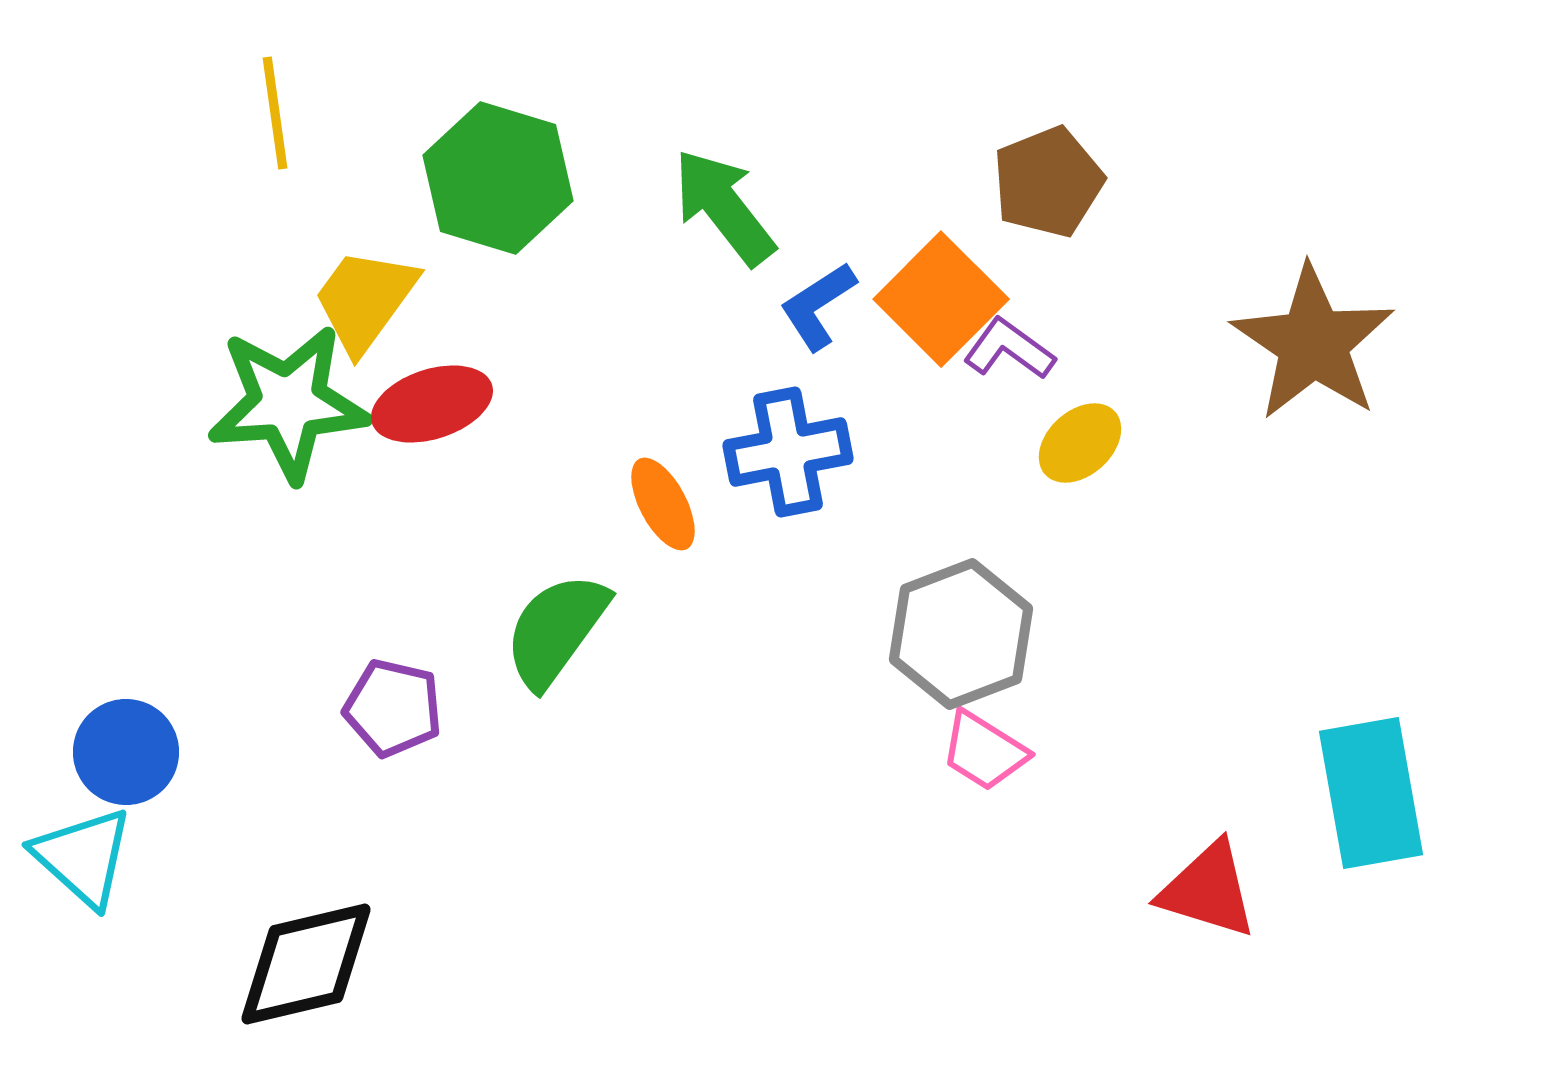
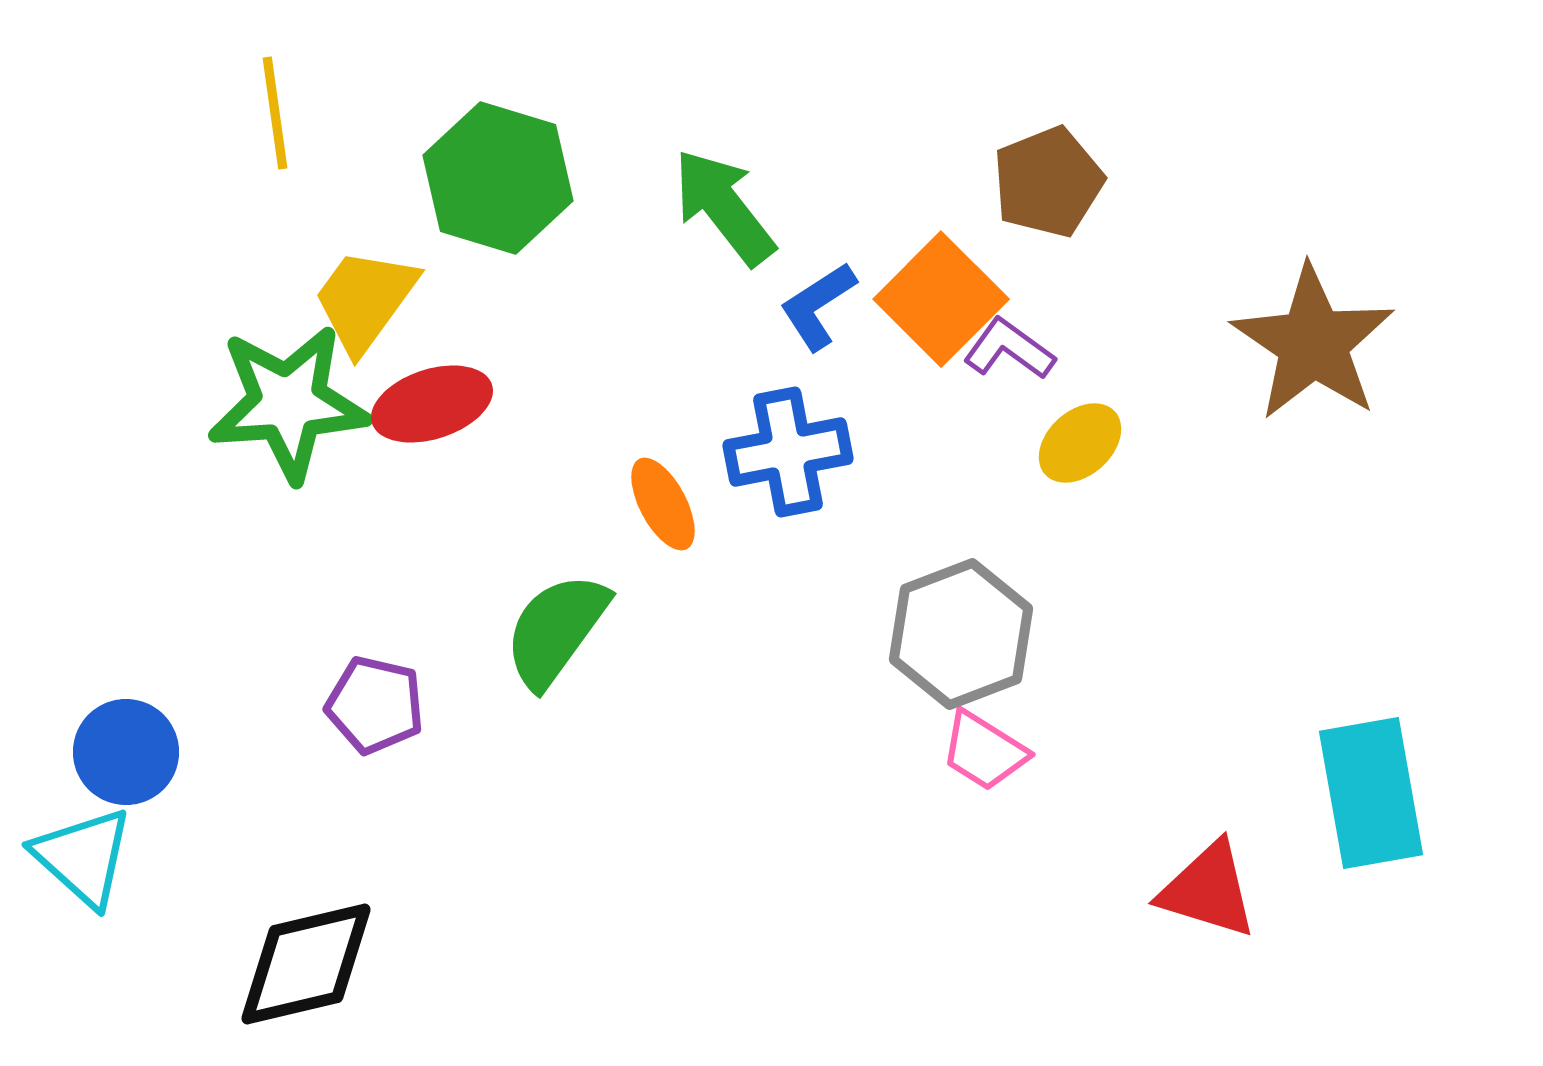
purple pentagon: moved 18 px left, 3 px up
